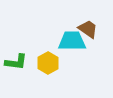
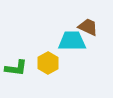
brown trapezoid: moved 2 px up; rotated 10 degrees counterclockwise
green L-shape: moved 6 px down
